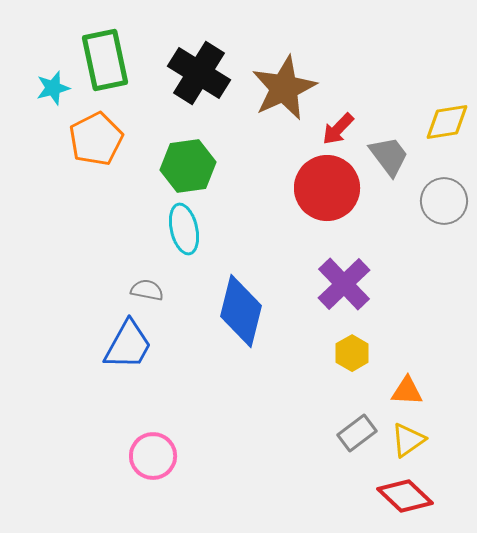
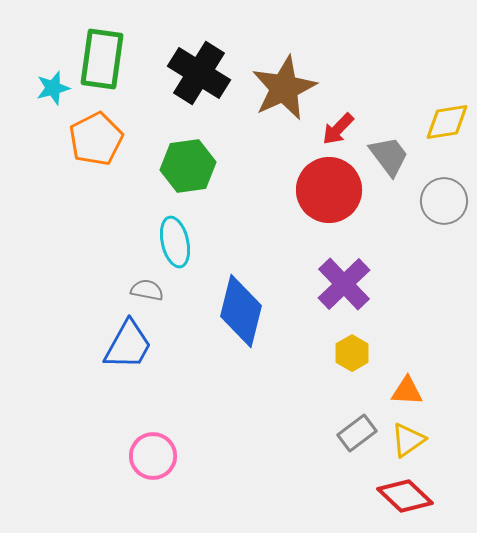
green rectangle: moved 3 px left, 1 px up; rotated 20 degrees clockwise
red circle: moved 2 px right, 2 px down
cyan ellipse: moved 9 px left, 13 px down
